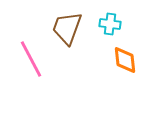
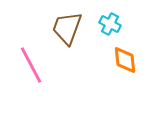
cyan cross: rotated 20 degrees clockwise
pink line: moved 6 px down
